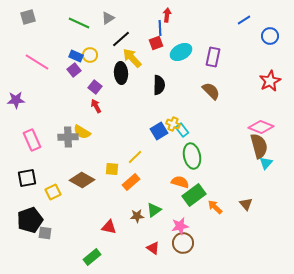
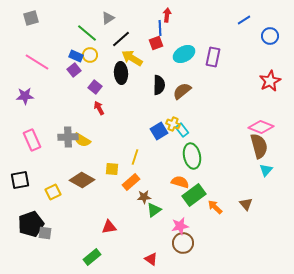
gray square at (28, 17): moved 3 px right, 1 px down
green line at (79, 23): moved 8 px right, 10 px down; rotated 15 degrees clockwise
cyan ellipse at (181, 52): moved 3 px right, 2 px down
yellow arrow at (132, 58): rotated 15 degrees counterclockwise
brown semicircle at (211, 91): moved 29 px left; rotated 84 degrees counterclockwise
purple star at (16, 100): moved 9 px right, 4 px up
red arrow at (96, 106): moved 3 px right, 2 px down
yellow semicircle at (82, 132): moved 8 px down
yellow line at (135, 157): rotated 28 degrees counterclockwise
cyan triangle at (266, 163): moved 7 px down
black square at (27, 178): moved 7 px left, 2 px down
brown star at (137, 216): moved 7 px right, 19 px up
black pentagon at (30, 220): moved 1 px right, 4 px down
red triangle at (109, 227): rotated 21 degrees counterclockwise
red triangle at (153, 248): moved 2 px left, 11 px down
